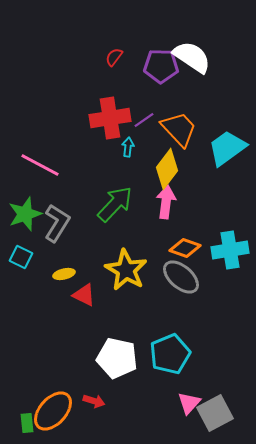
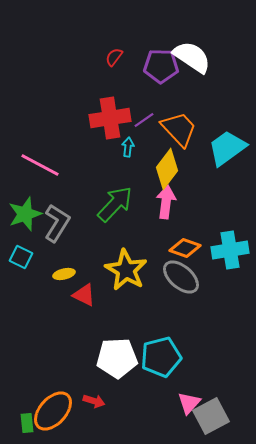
cyan pentagon: moved 9 px left, 3 px down; rotated 9 degrees clockwise
white pentagon: rotated 15 degrees counterclockwise
gray square: moved 4 px left, 3 px down
